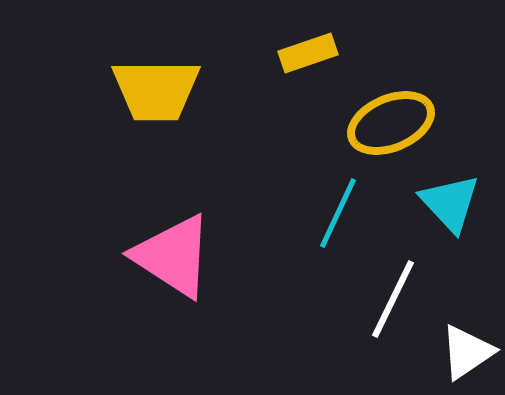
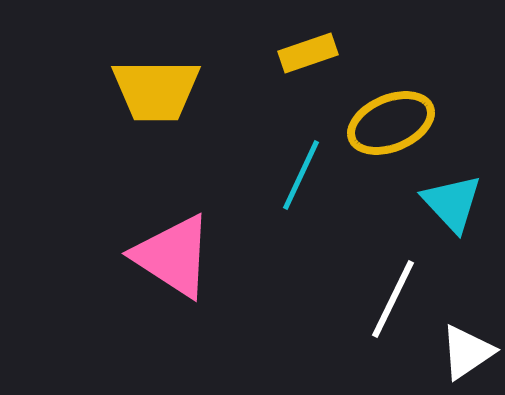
cyan triangle: moved 2 px right
cyan line: moved 37 px left, 38 px up
